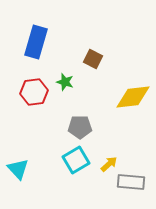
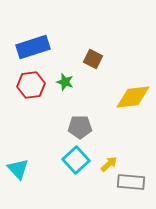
blue rectangle: moved 3 px left, 5 px down; rotated 56 degrees clockwise
red hexagon: moved 3 px left, 7 px up
cyan square: rotated 12 degrees counterclockwise
